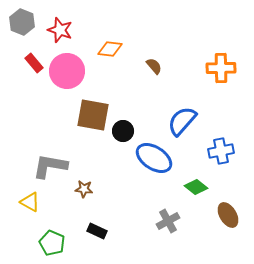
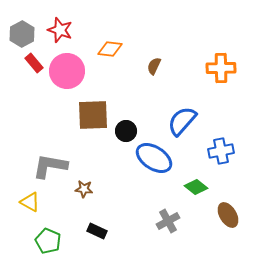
gray hexagon: moved 12 px down; rotated 10 degrees clockwise
brown semicircle: rotated 114 degrees counterclockwise
brown square: rotated 12 degrees counterclockwise
black circle: moved 3 px right
green pentagon: moved 4 px left, 2 px up
